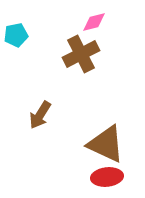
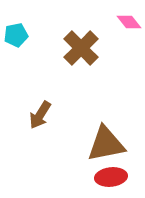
pink diamond: moved 35 px right; rotated 65 degrees clockwise
brown cross: moved 6 px up; rotated 18 degrees counterclockwise
brown triangle: rotated 36 degrees counterclockwise
red ellipse: moved 4 px right
